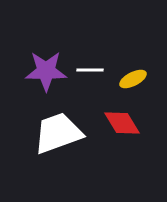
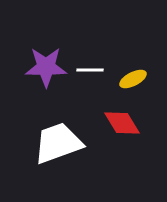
purple star: moved 4 px up
white trapezoid: moved 10 px down
